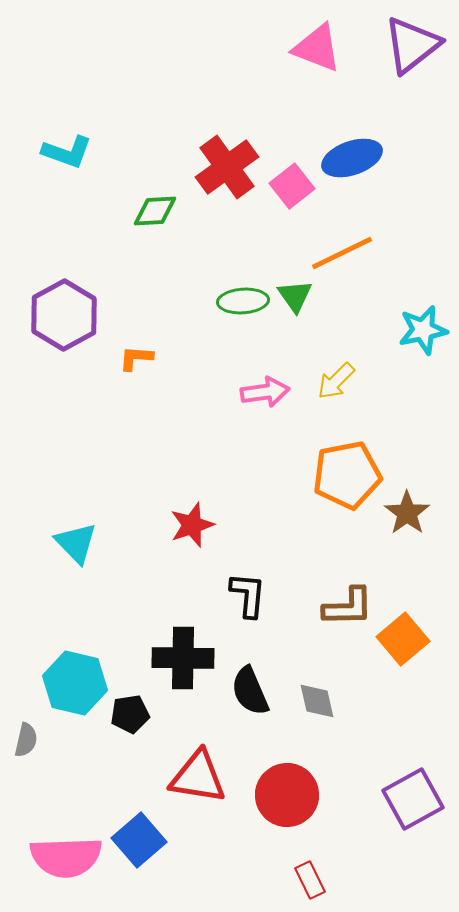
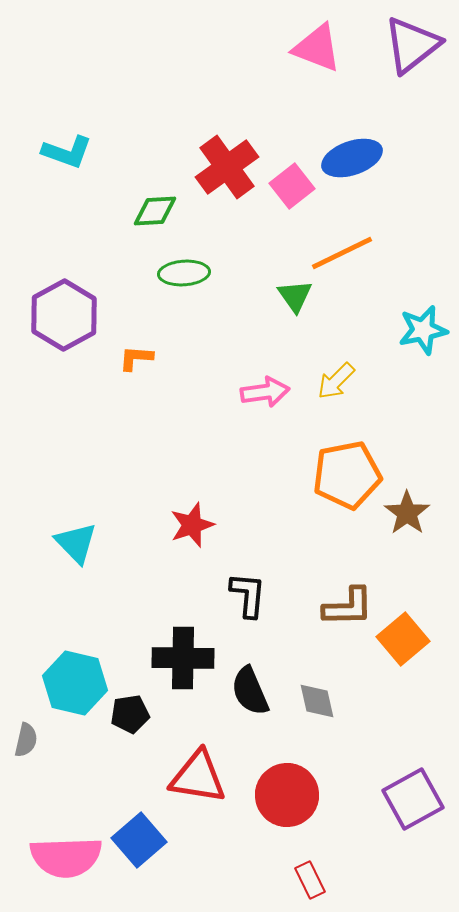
green ellipse: moved 59 px left, 28 px up
